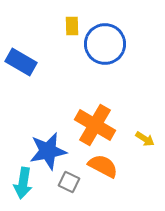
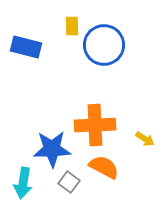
blue circle: moved 1 px left, 1 px down
blue rectangle: moved 5 px right, 15 px up; rotated 16 degrees counterclockwise
orange cross: rotated 33 degrees counterclockwise
blue star: moved 4 px right, 2 px up; rotated 9 degrees clockwise
orange semicircle: moved 1 px right, 1 px down
gray square: rotated 10 degrees clockwise
